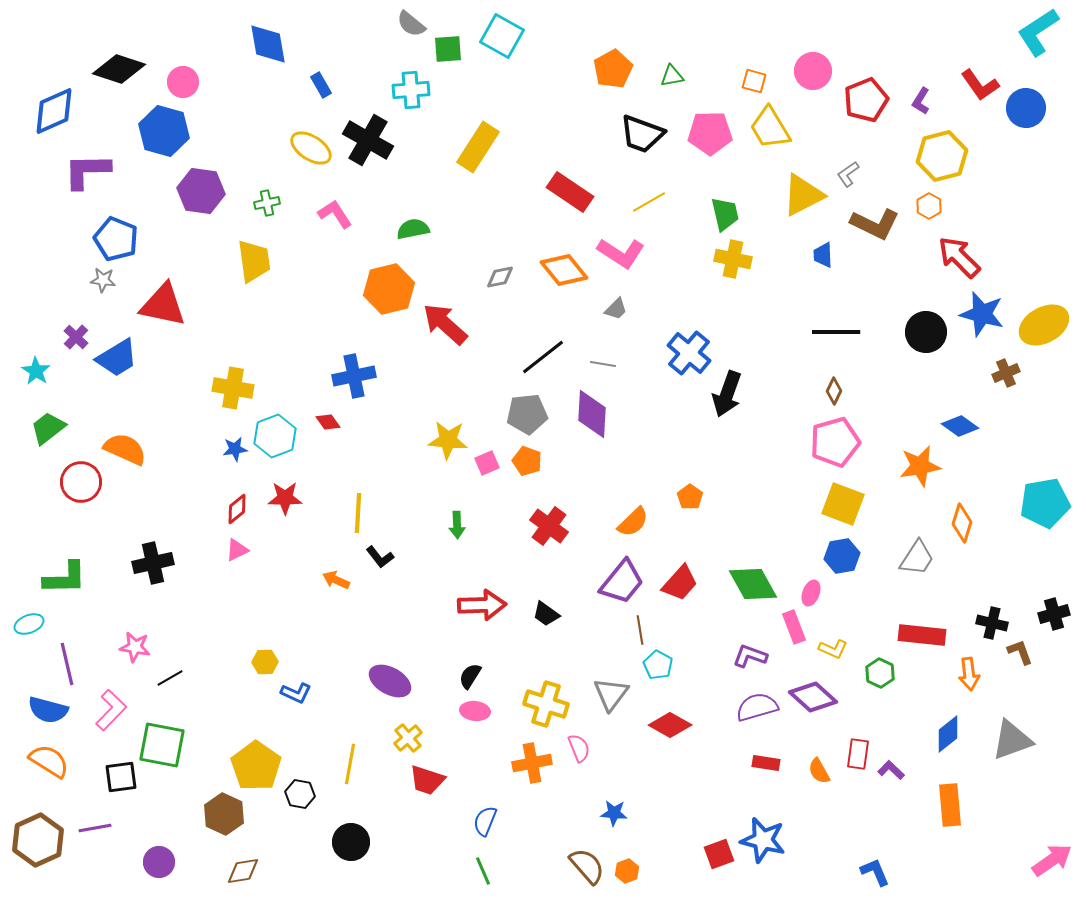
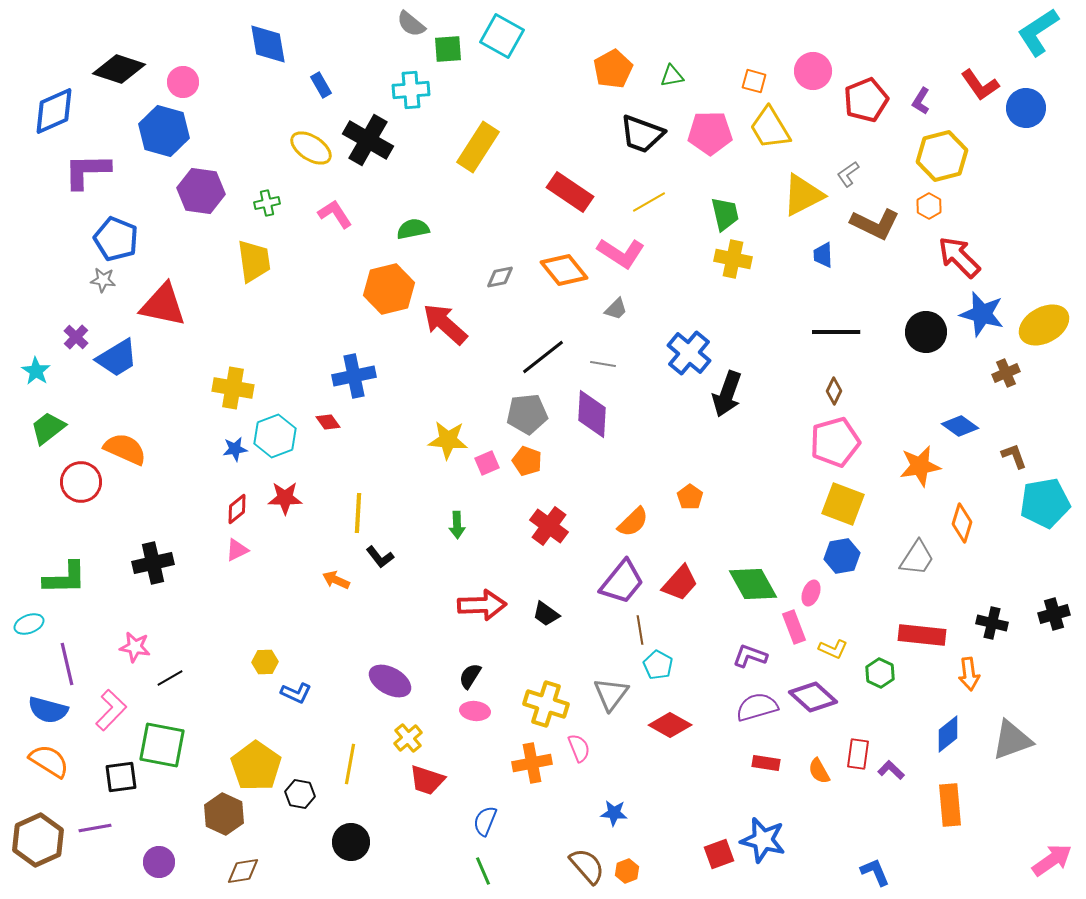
brown L-shape at (1020, 652): moved 6 px left, 196 px up
